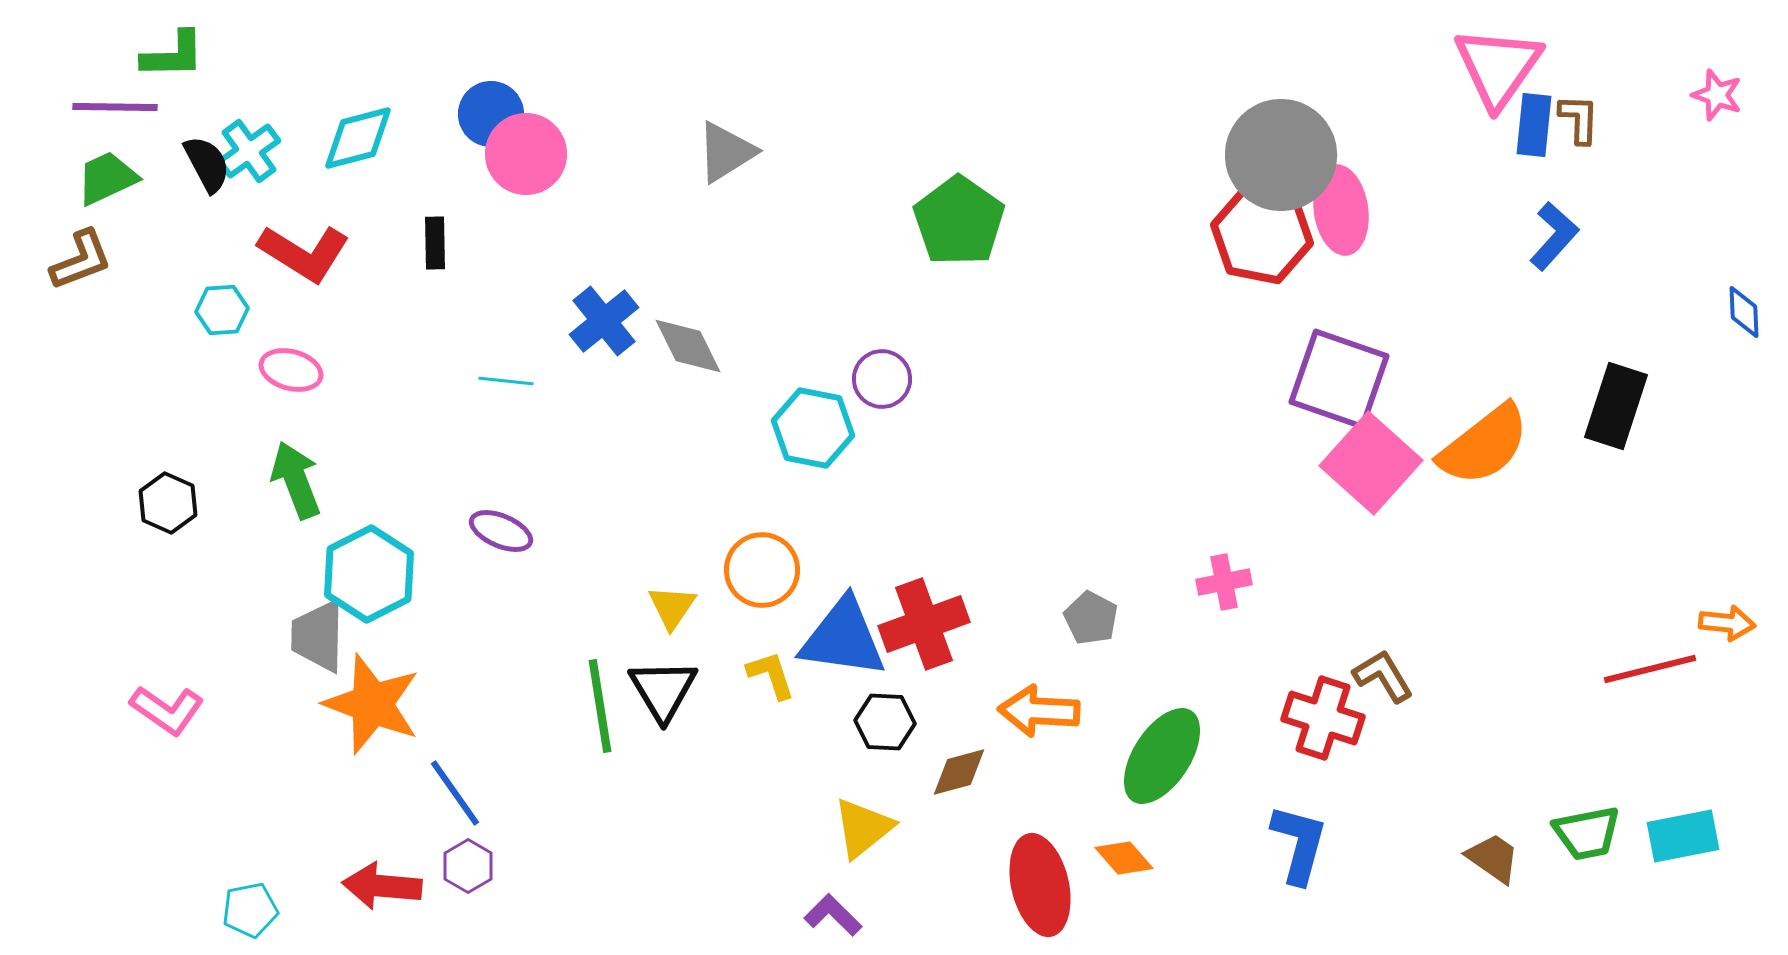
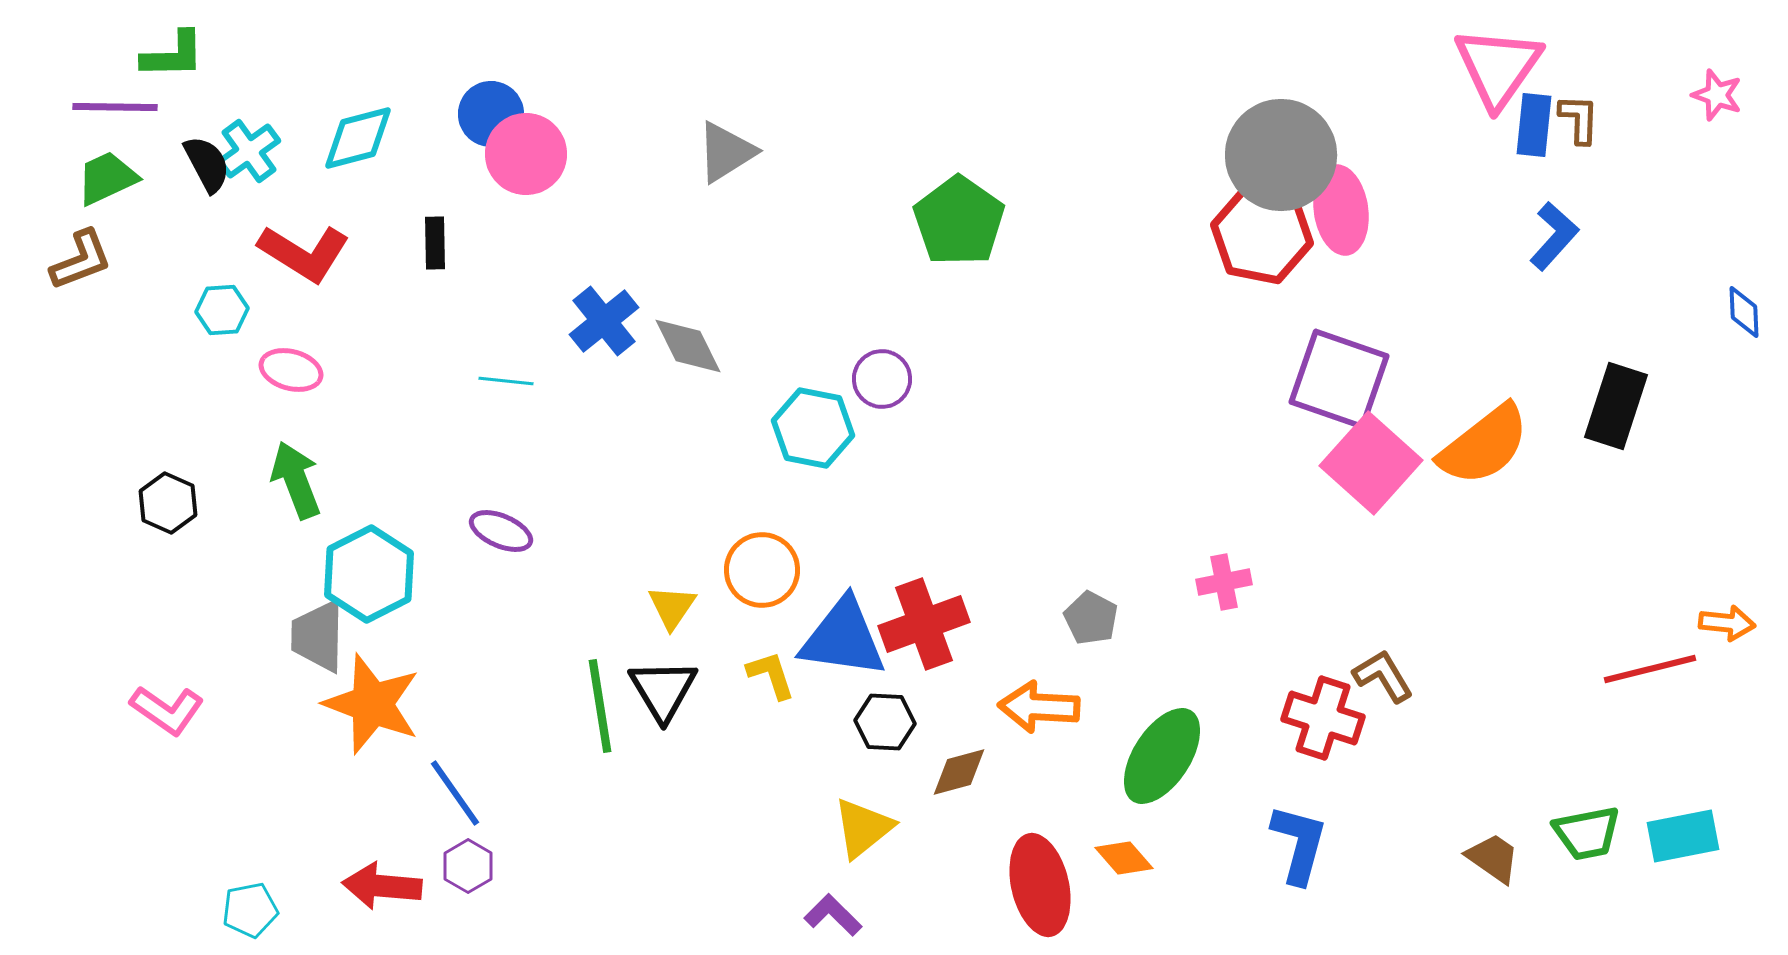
orange arrow at (1039, 711): moved 4 px up
